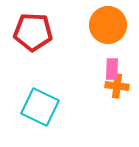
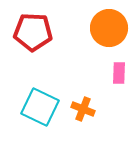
orange circle: moved 1 px right, 3 px down
pink rectangle: moved 7 px right, 4 px down
orange cross: moved 34 px left, 23 px down; rotated 15 degrees clockwise
